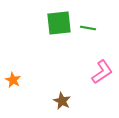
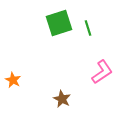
green square: rotated 12 degrees counterclockwise
green line: rotated 63 degrees clockwise
brown star: moved 2 px up
